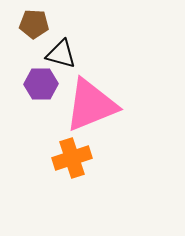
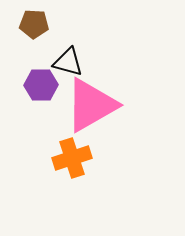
black triangle: moved 7 px right, 8 px down
purple hexagon: moved 1 px down
pink triangle: rotated 8 degrees counterclockwise
